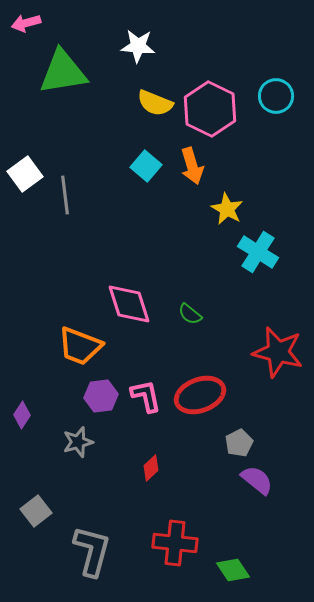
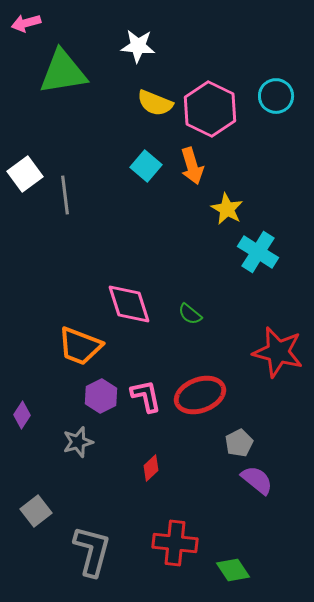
purple hexagon: rotated 20 degrees counterclockwise
